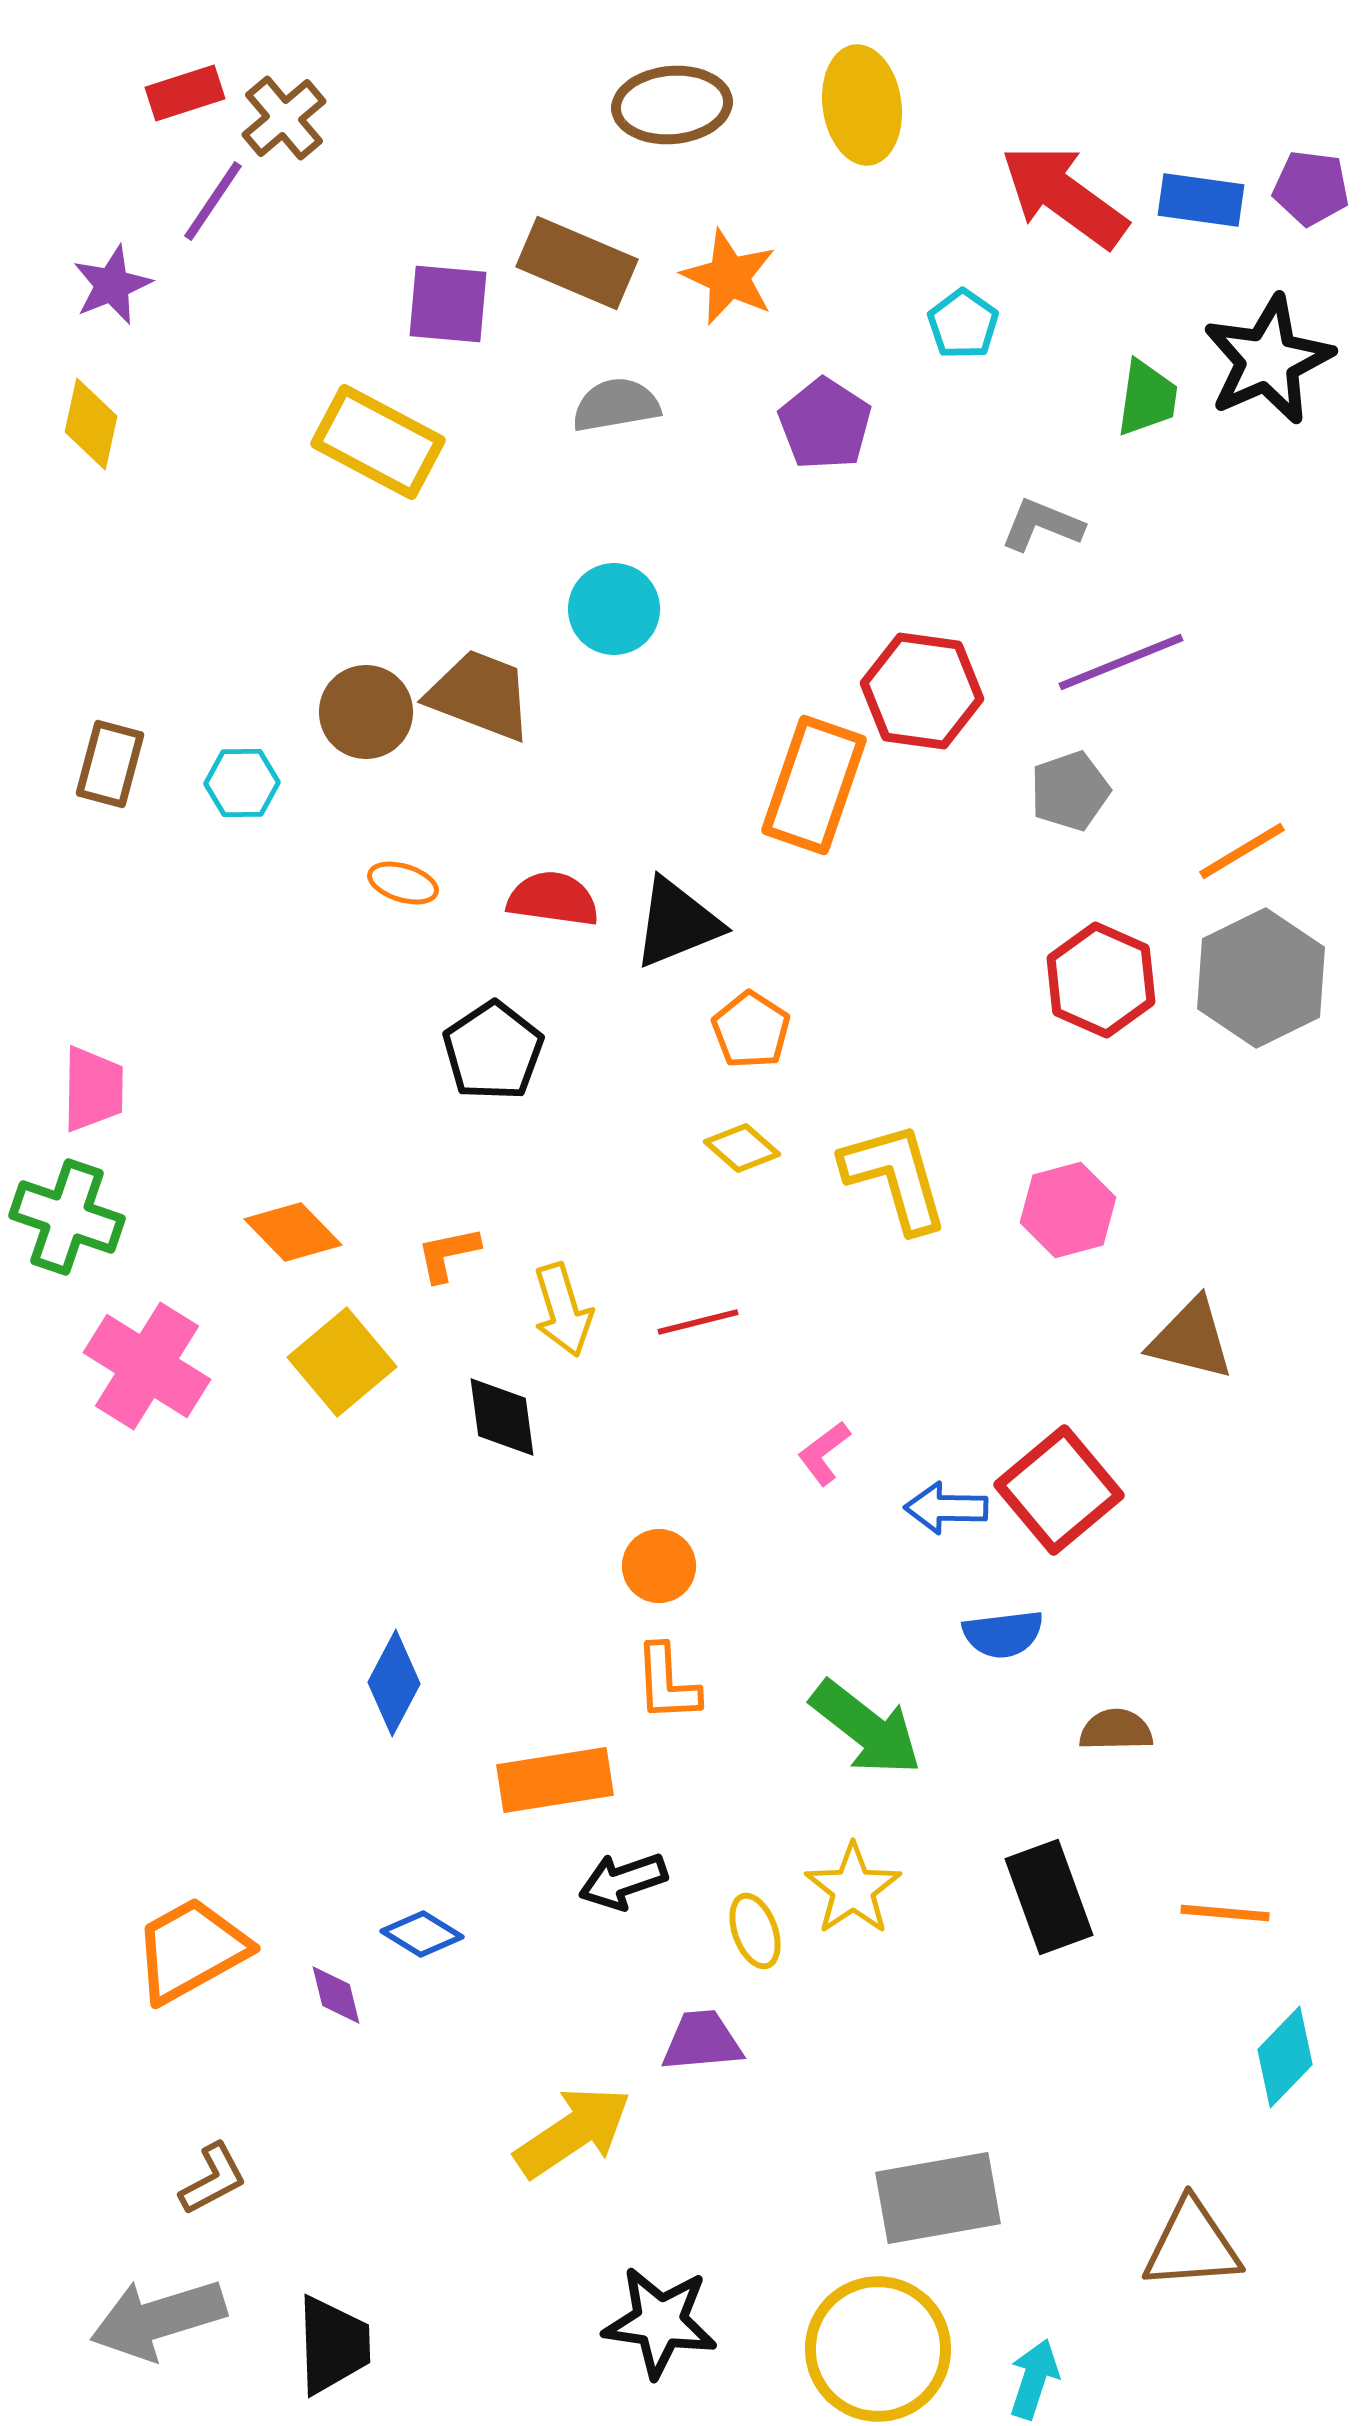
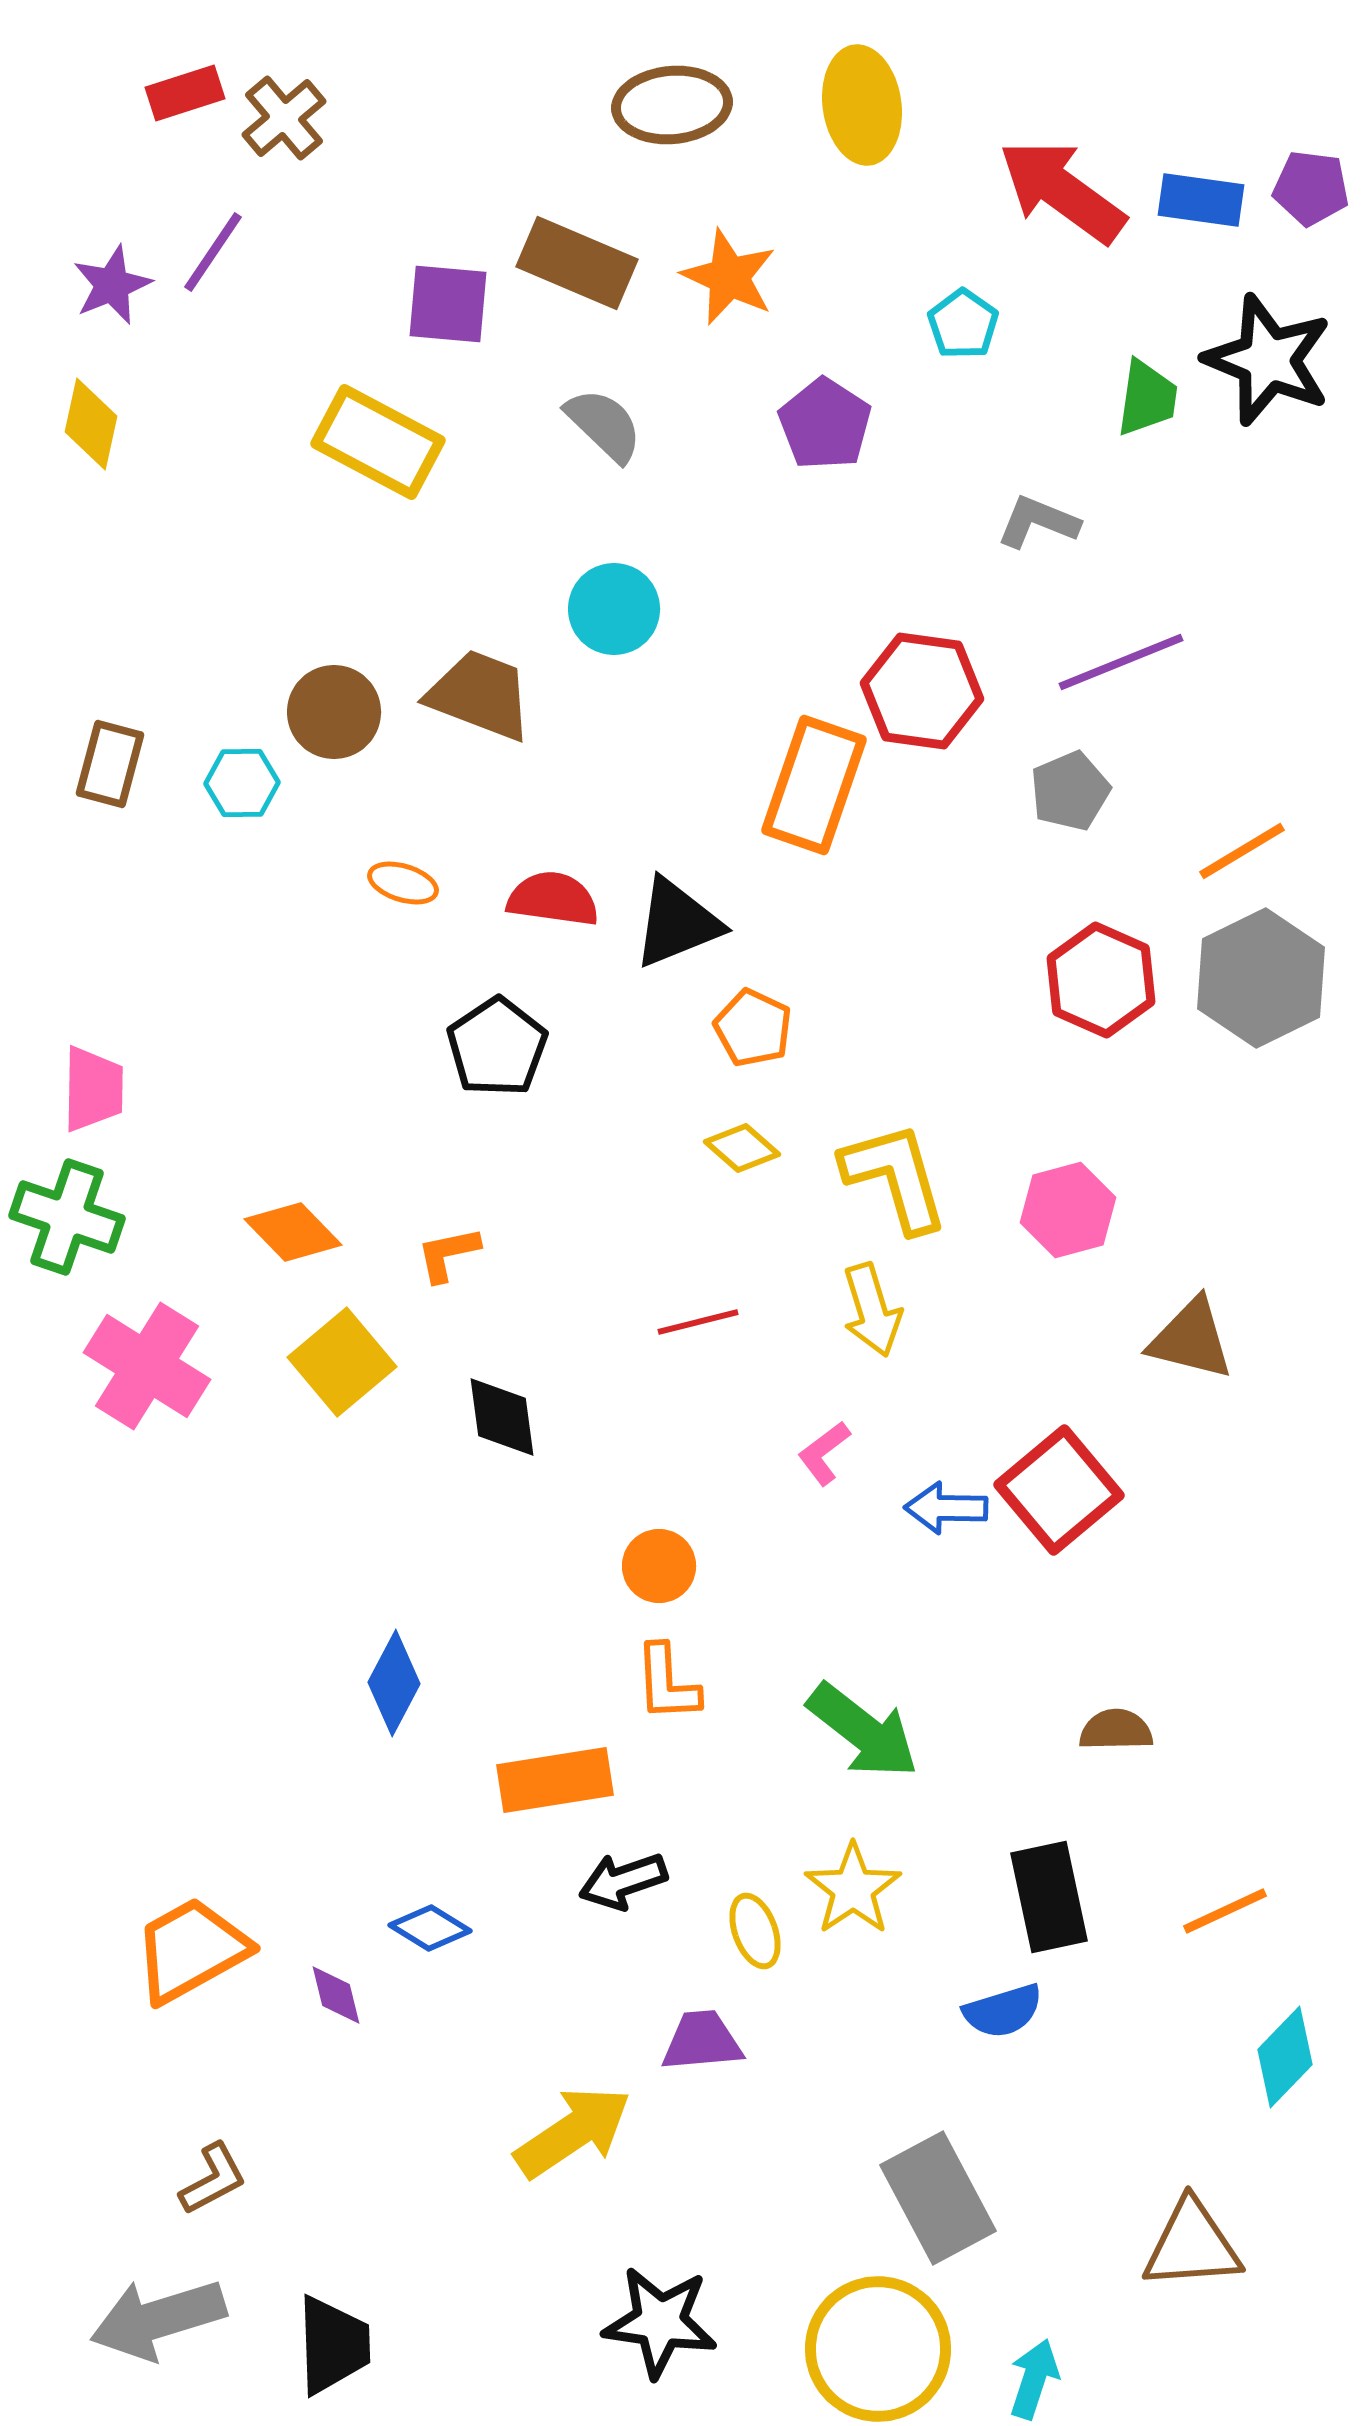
red arrow at (1064, 196): moved 2 px left, 5 px up
purple line at (213, 201): moved 51 px down
black star at (1268, 360): rotated 26 degrees counterclockwise
gray semicircle at (616, 405): moved 12 px left, 20 px down; rotated 54 degrees clockwise
gray L-shape at (1042, 525): moved 4 px left, 3 px up
brown circle at (366, 712): moved 32 px left
gray pentagon at (1070, 791): rotated 4 degrees counterclockwise
orange pentagon at (751, 1030): moved 2 px right, 2 px up; rotated 8 degrees counterclockwise
black pentagon at (493, 1051): moved 4 px right, 4 px up
yellow arrow at (563, 1310): moved 309 px right
blue semicircle at (1003, 1634): moved 377 px down; rotated 10 degrees counterclockwise
green arrow at (866, 1728): moved 3 px left, 3 px down
black rectangle at (1049, 1897): rotated 8 degrees clockwise
orange line at (1225, 1913): moved 2 px up; rotated 30 degrees counterclockwise
blue diamond at (422, 1934): moved 8 px right, 6 px up
gray rectangle at (938, 2198): rotated 72 degrees clockwise
